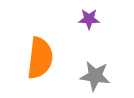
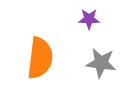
gray star: moved 6 px right, 13 px up
